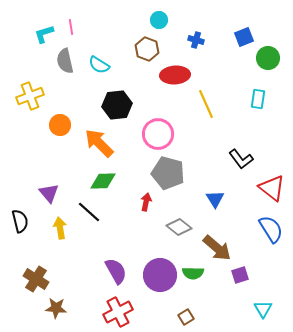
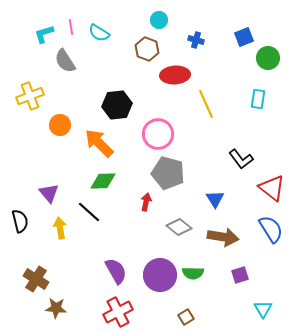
gray semicircle: rotated 20 degrees counterclockwise
cyan semicircle: moved 32 px up
brown arrow: moved 6 px right, 11 px up; rotated 32 degrees counterclockwise
